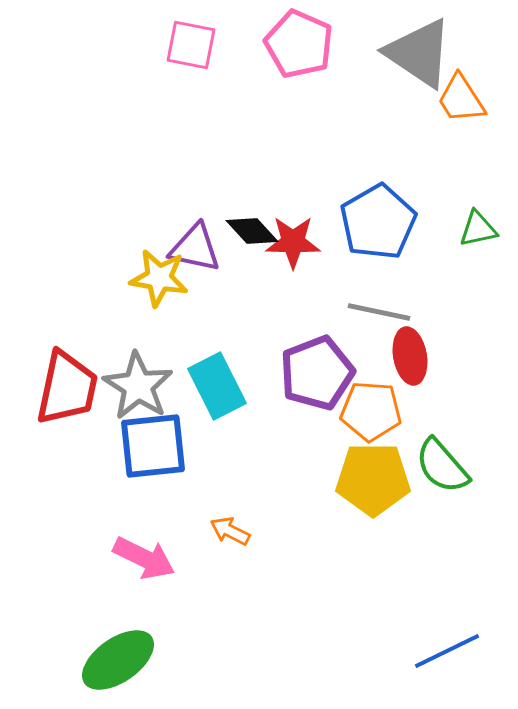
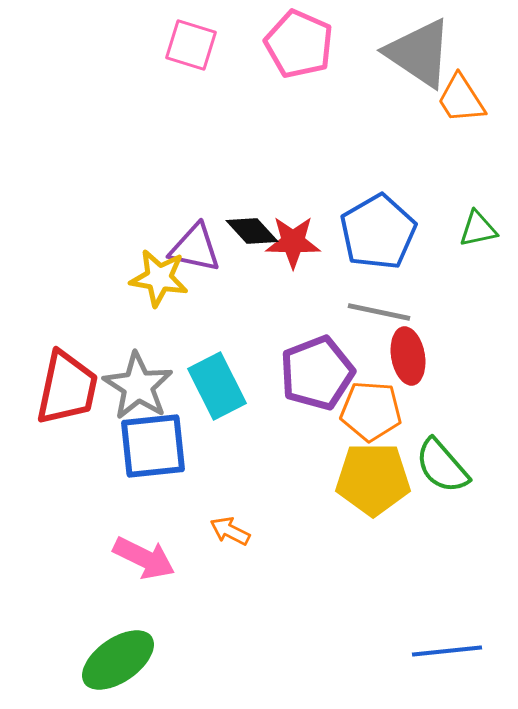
pink square: rotated 6 degrees clockwise
blue pentagon: moved 10 px down
red ellipse: moved 2 px left
blue line: rotated 20 degrees clockwise
